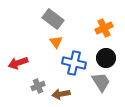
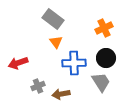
blue cross: rotated 15 degrees counterclockwise
